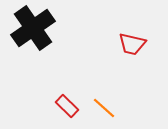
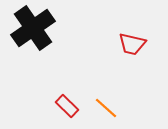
orange line: moved 2 px right
